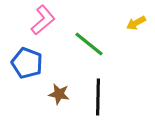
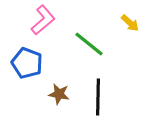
yellow arrow: moved 6 px left; rotated 108 degrees counterclockwise
